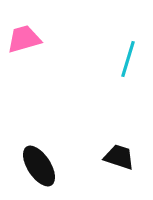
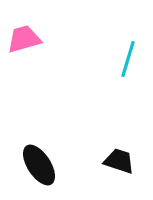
black trapezoid: moved 4 px down
black ellipse: moved 1 px up
